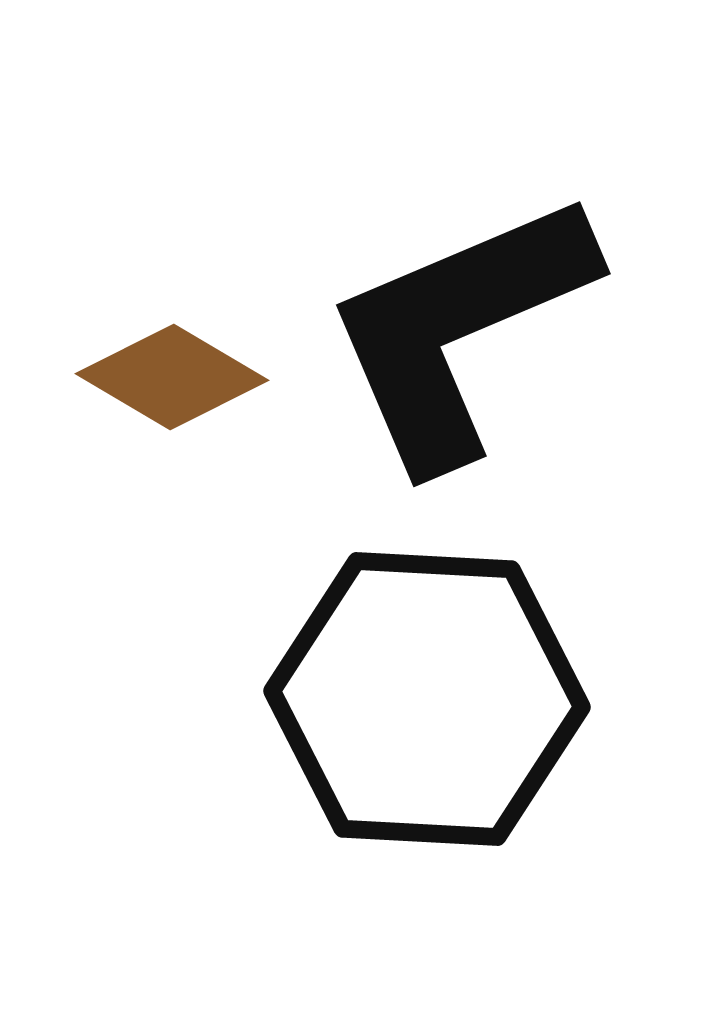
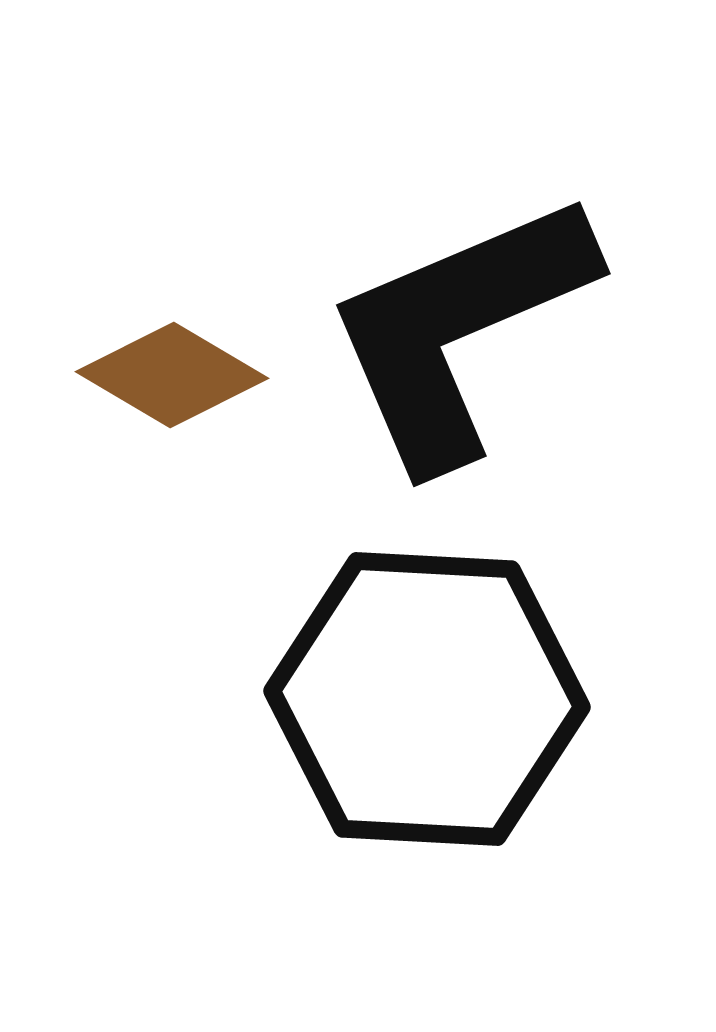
brown diamond: moved 2 px up
